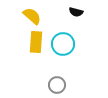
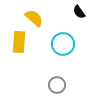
black semicircle: moved 3 px right; rotated 40 degrees clockwise
yellow semicircle: moved 2 px right, 2 px down
yellow rectangle: moved 17 px left
